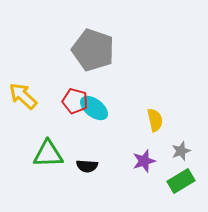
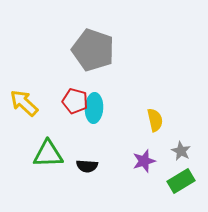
yellow arrow: moved 1 px right, 7 px down
cyan ellipse: rotated 56 degrees clockwise
gray star: rotated 24 degrees counterclockwise
